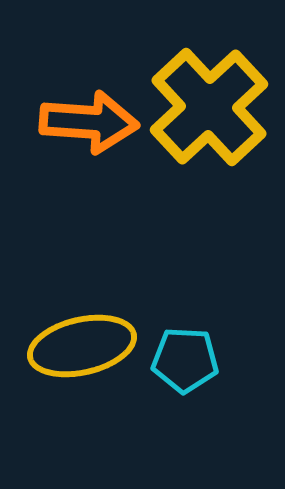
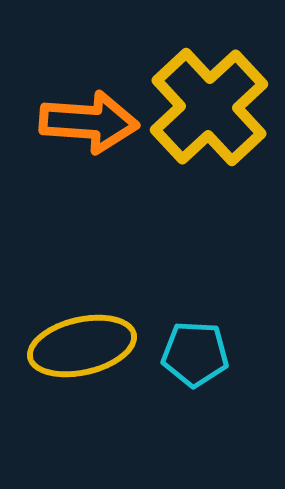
cyan pentagon: moved 10 px right, 6 px up
